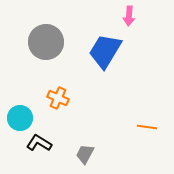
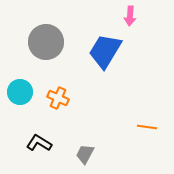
pink arrow: moved 1 px right
cyan circle: moved 26 px up
